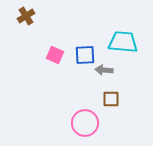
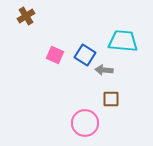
cyan trapezoid: moved 1 px up
blue square: rotated 35 degrees clockwise
